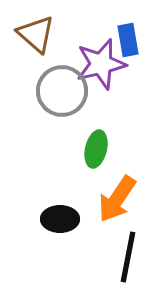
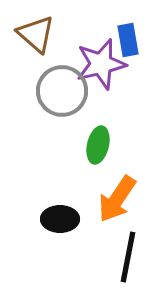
green ellipse: moved 2 px right, 4 px up
